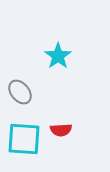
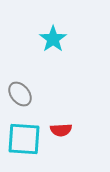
cyan star: moved 5 px left, 17 px up
gray ellipse: moved 2 px down
